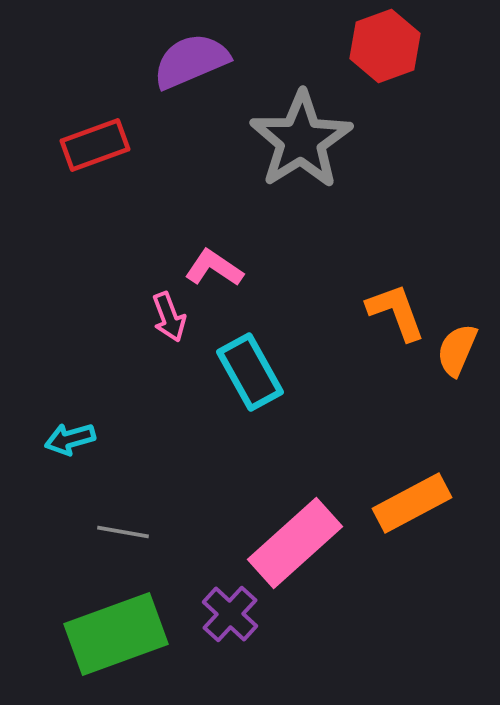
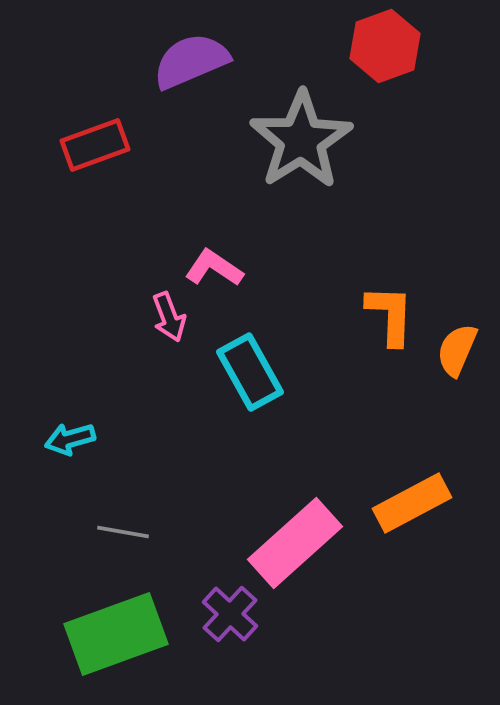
orange L-shape: moved 6 px left, 3 px down; rotated 22 degrees clockwise
